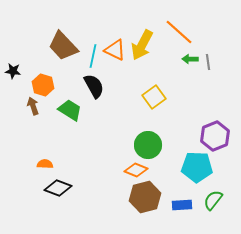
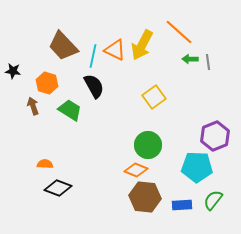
orange hexagon: moved 4 px right, 2 px up
brown hexagon: rotated 20 degrees clockwise
